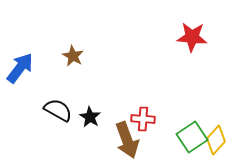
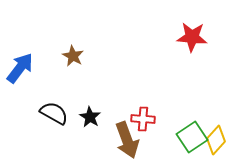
black semicircle: moved 4 px left, 3 px down
